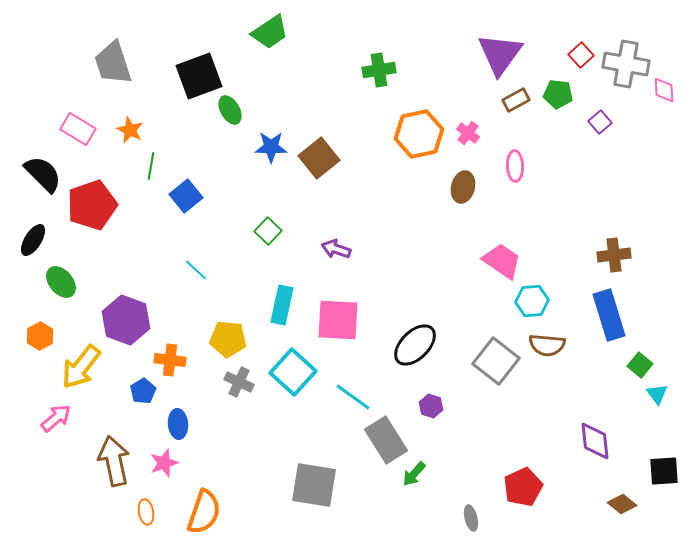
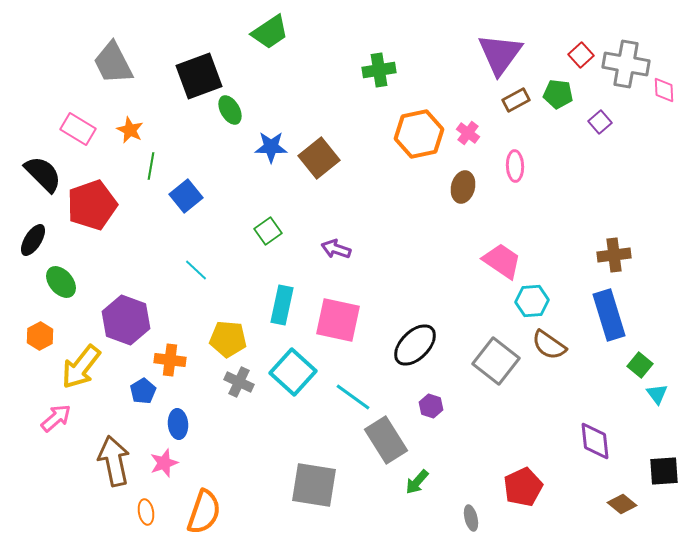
gray trapezoid at (113, 63): rotated 9 degrees counterclockwise
green square at (268, 231): rotated 12 degrees clockwise
pink square at (338, 320): rotated 9 degrees clockwise
brown semicircle at (547, 345): moved 2 px right; rotated 30 degrees clockwise
green arrow at (414, 474): moved 3 px right, 8 px down
